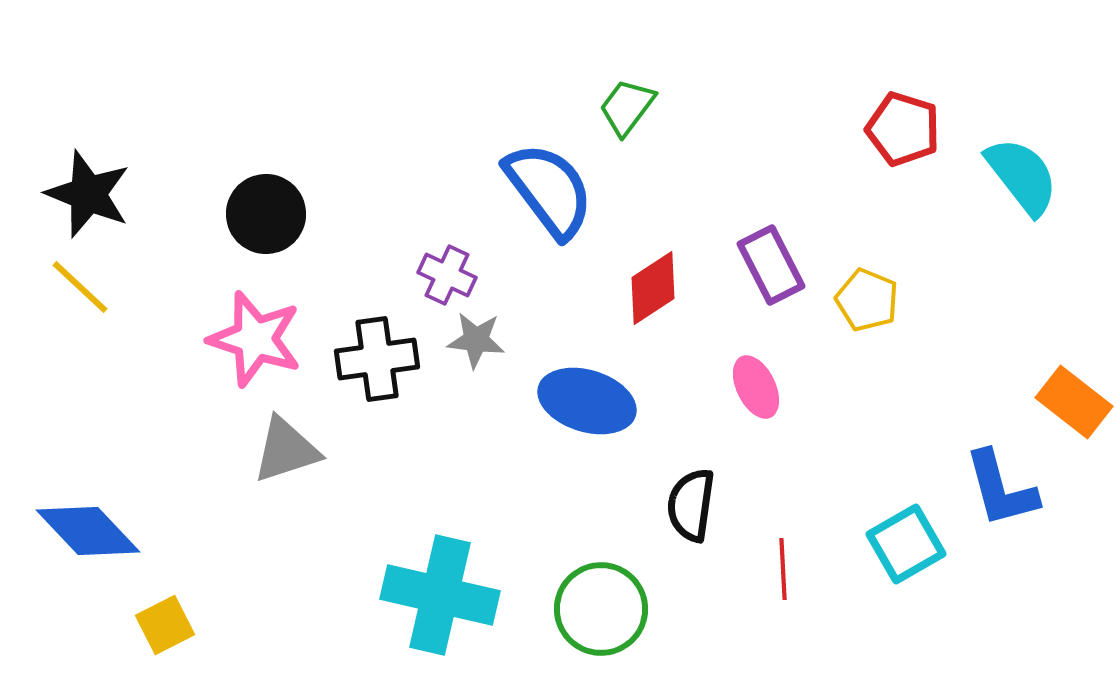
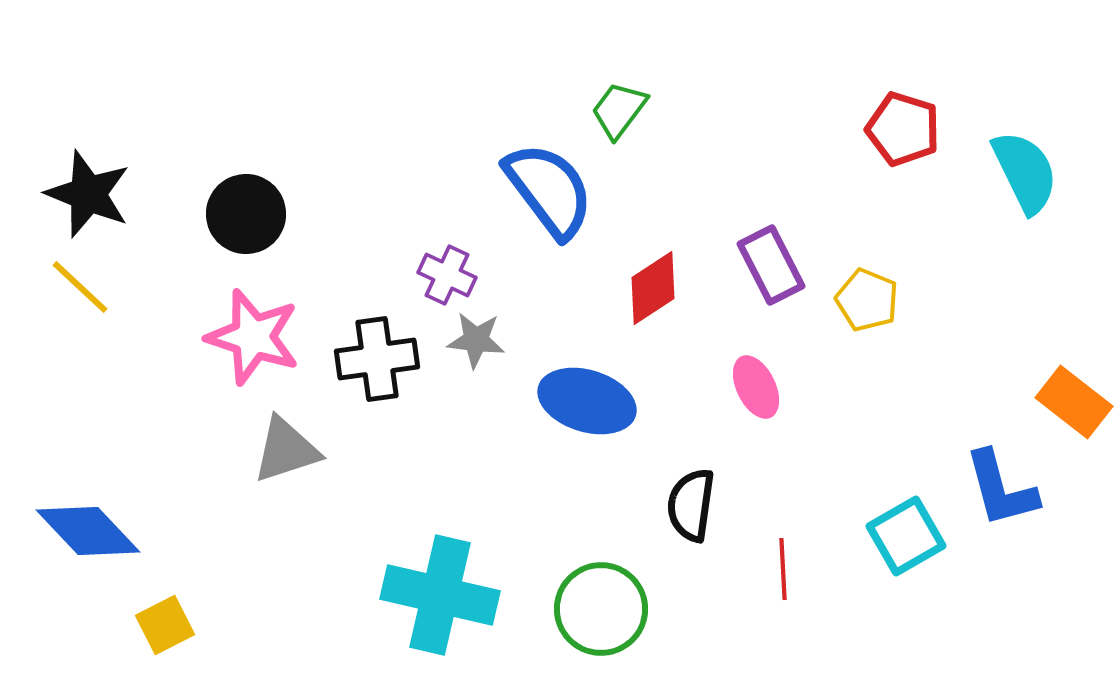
green trapezoid: moved 8 px left, 3 px down
cyan semicircle: moved 3 px right, 4 px up; rotated 12 degrees clockwise
black circle: moved 20 px left
pink star: moved 2 px left, 2 px up
cyan square: moved 8 px up
